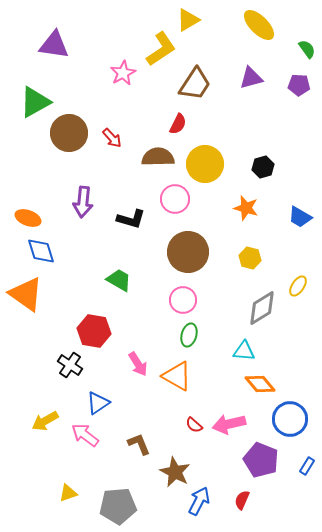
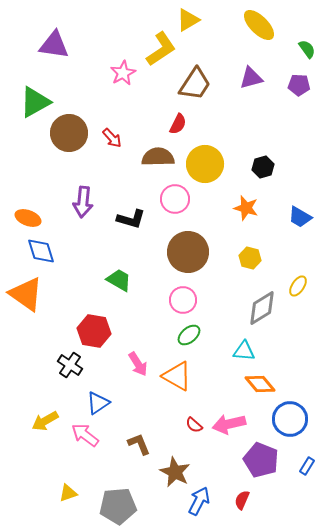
green ellipse at (189, 335): rotated 35 degrees clockwise
